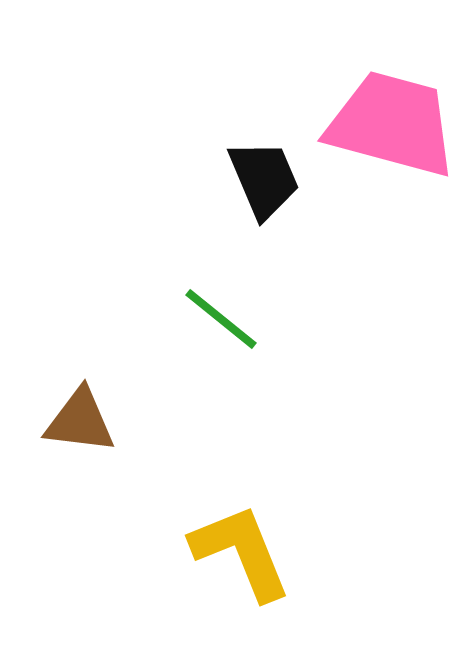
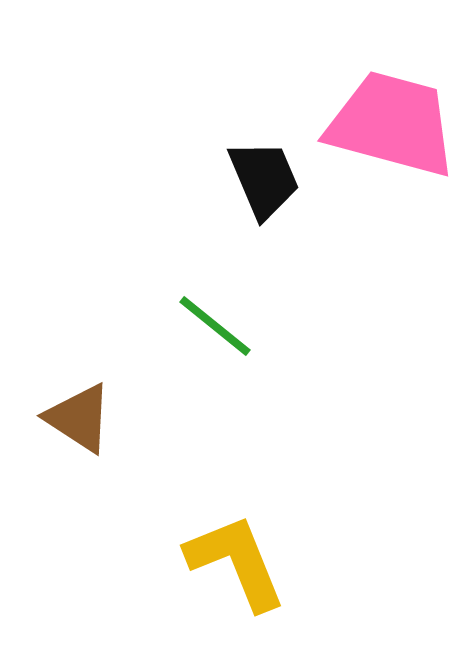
green line: moved 6 px left, 7 px down
brown triangle: moved 1 px left, 3 px up; rotated 26 degrees clockwise
yellow L-shape: moved 5 px left, 10 px down
